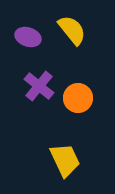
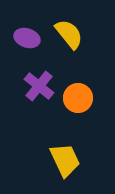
yellow semicircle: moved 3 px left, 4 px down
purple ellipse: moved 1 px left, 1 px down
